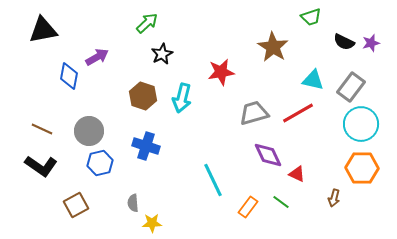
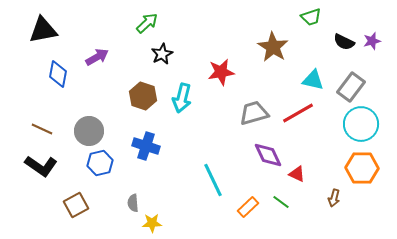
purple star: moved 1 px right, 2 px up
blue diamond: moved 11 px left, 2 px up
orange rectangle: rotated 10 degrees clockwise
